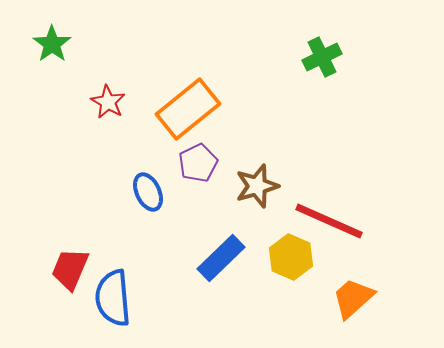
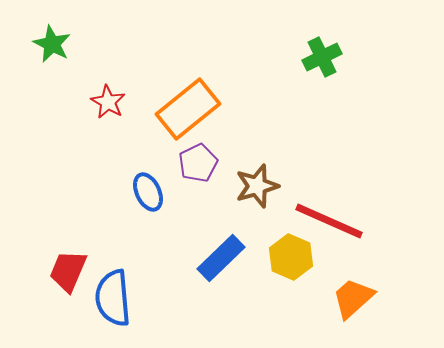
green star: rotated 9 degrees counterclockwise
red trapezoid: moved 2 px left, 2 px down
